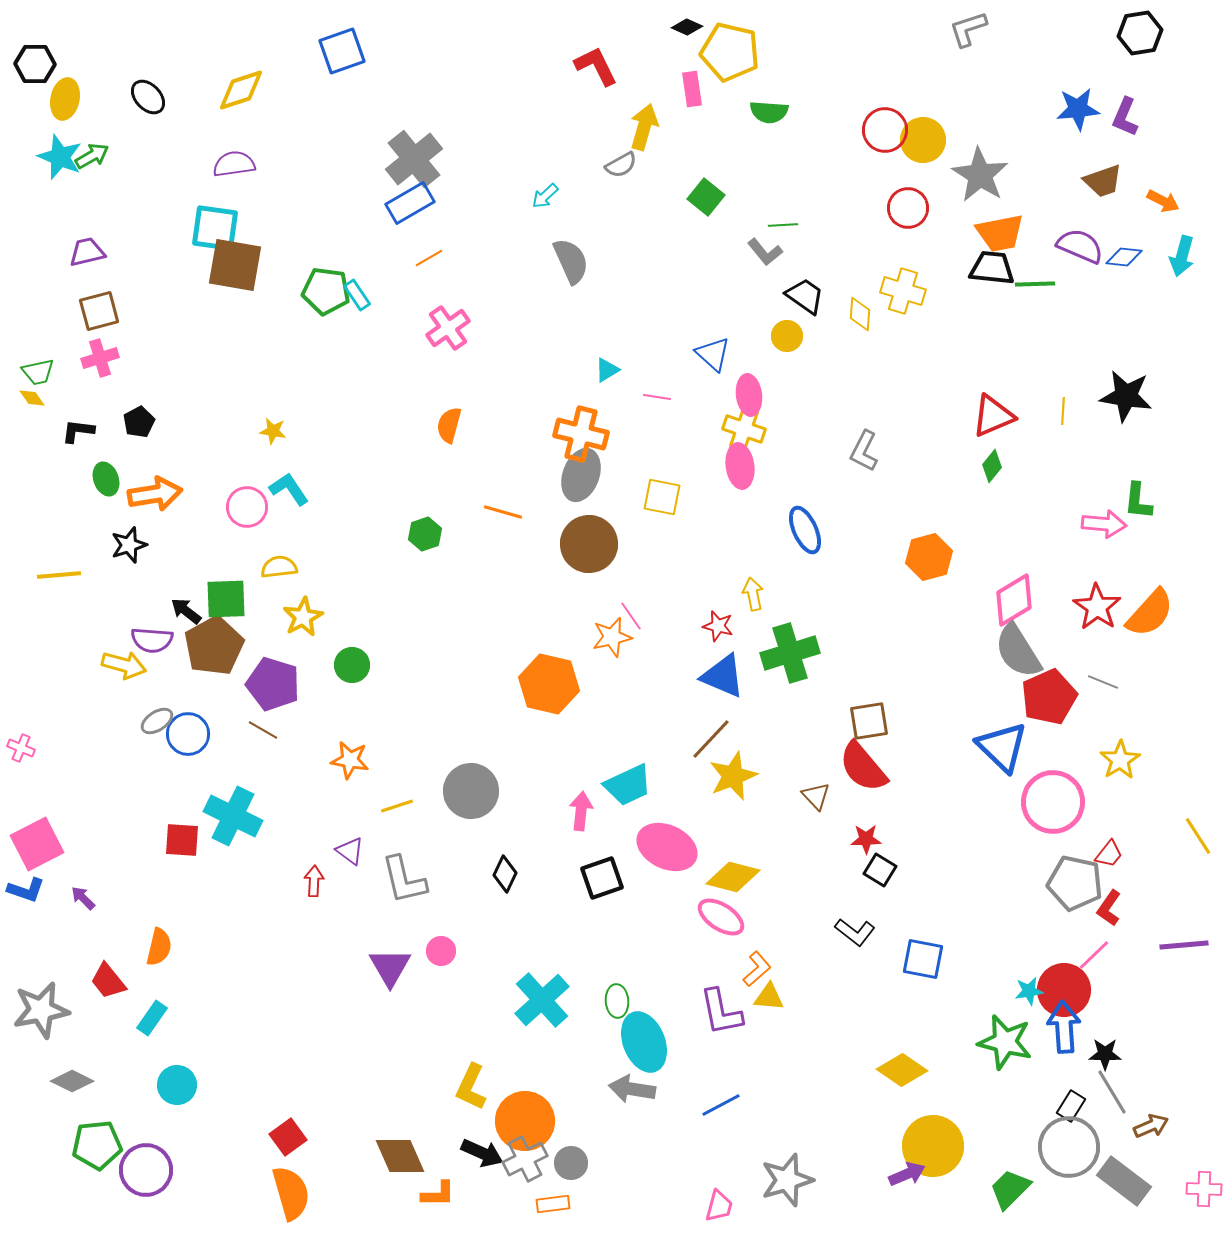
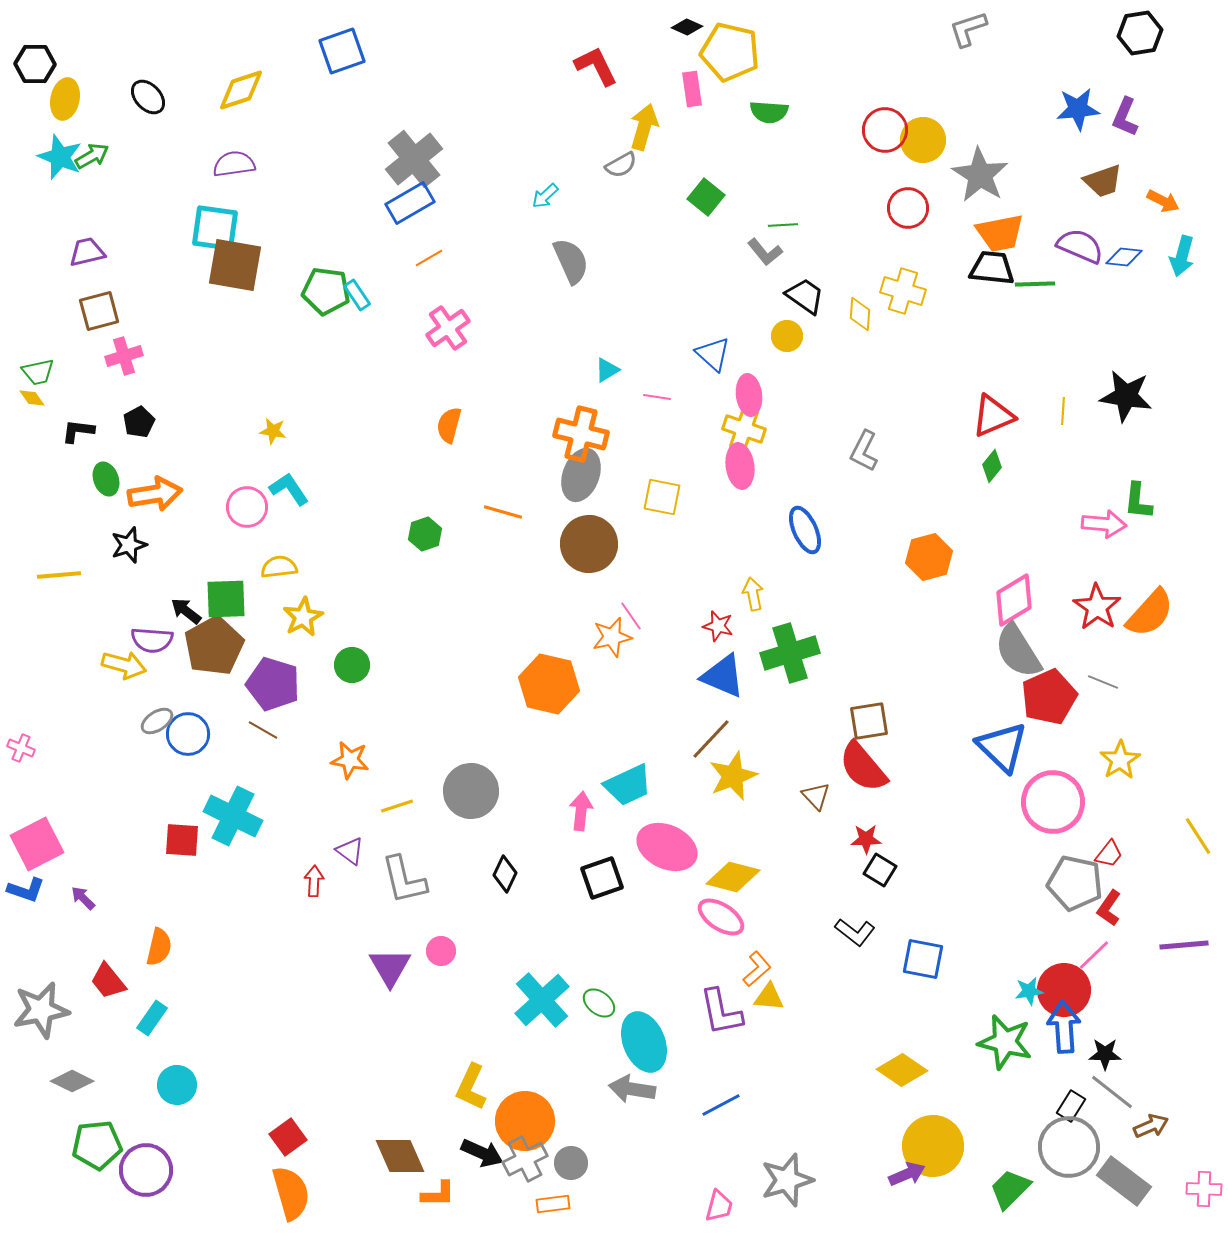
pink cross at (100, 358): moved 24 px right, 2 px up
green ellipse at (617, 1001): moved 18 px left, 2 px down; rotated 48 degrees counterclockwise
gray line at (1112, 1092): rotated 21 degrees counterclockwise
